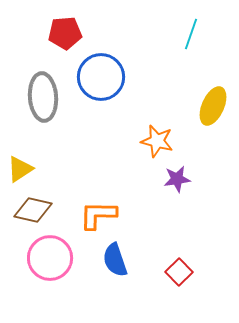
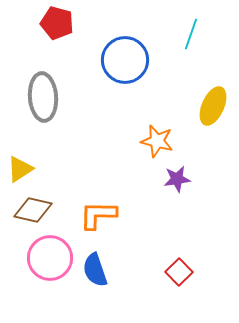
red pentagon: moved 8 px left, 10 px up; rotated 20 degrees clockwise
blue circle: moved 24 px right, 17 px up
blue semicircle: moved 20 px left, 10 px down
